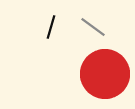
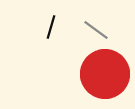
gray line: moved 3 px right, 3 px down
